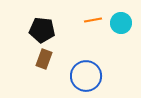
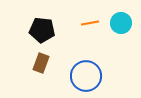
orange line: moved 3 px left, 3 px down
brown rectangle: moved 3 px left, 4 px down
